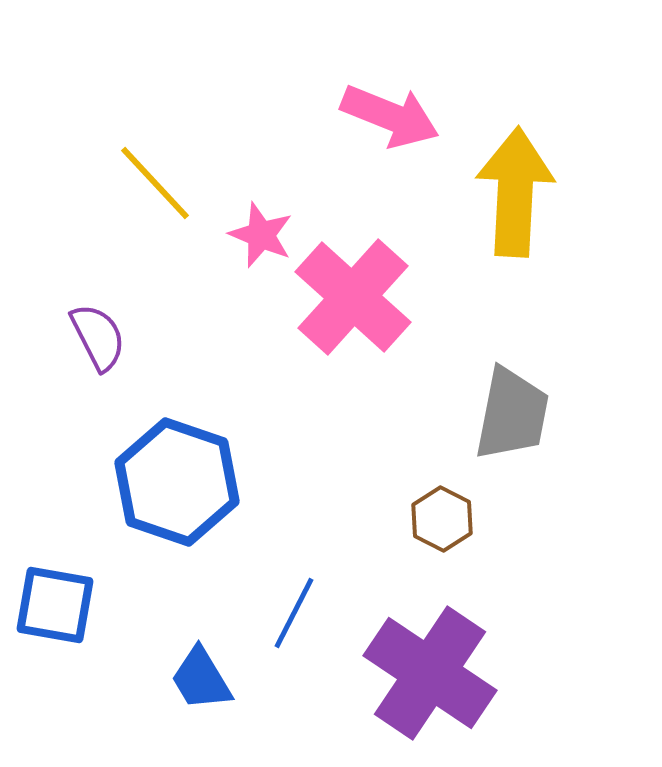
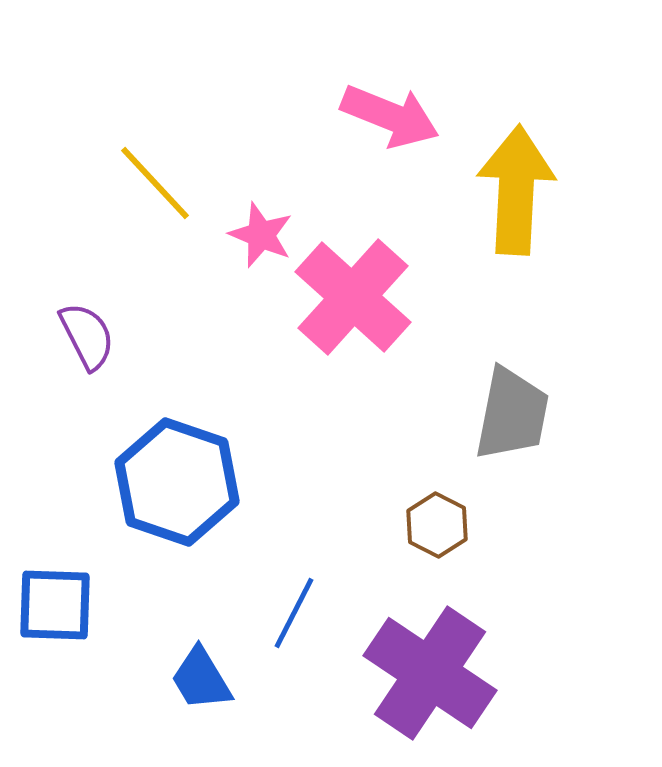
yellow arrow: moved 1 px right, 2 px up
purple semicircle: moved 11 px left, 1 px up
brown hexagon: moved 5 px left, 6 px down
blue square: rotated 8 degrees counterclockwise
